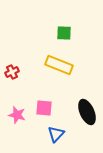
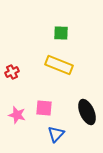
green square: moved 3 px left
